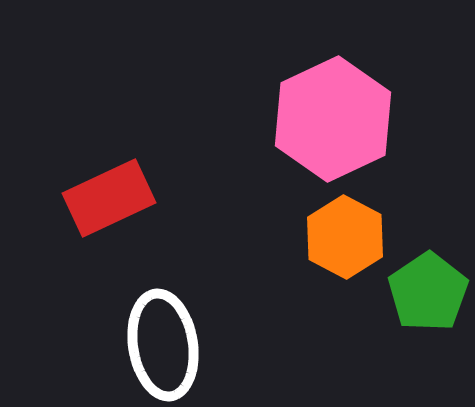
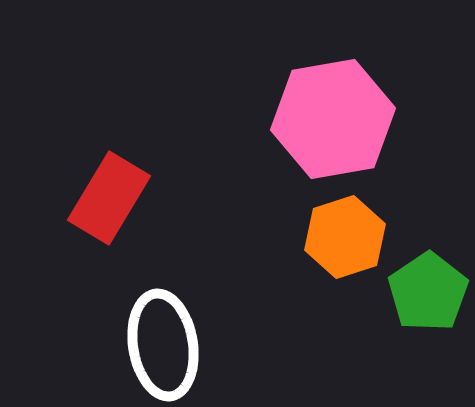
pink hexagon: rotated 15 degrees clockwise
red rectangle: rotated 34 degrees counterclockwise
orange hexagon: rotated 14 degrees clockwise
